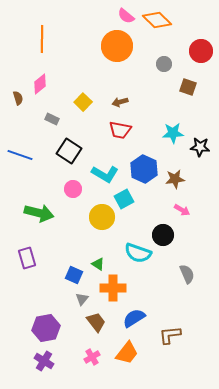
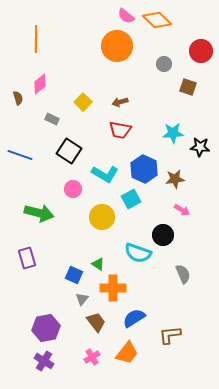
orange line: moved 6 px left
cyan square: moved 7 px right
gray semicircle: moved 4 px left
